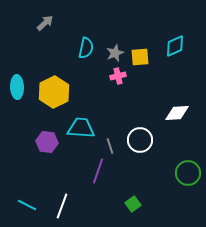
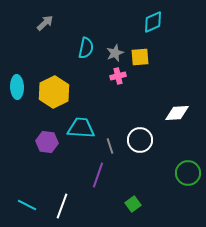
cyan diamond: moved 22 px left, 24 px up
purple line: moved 4 px down
